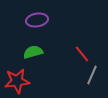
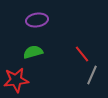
red star: moved 1 px left, 1 px up
